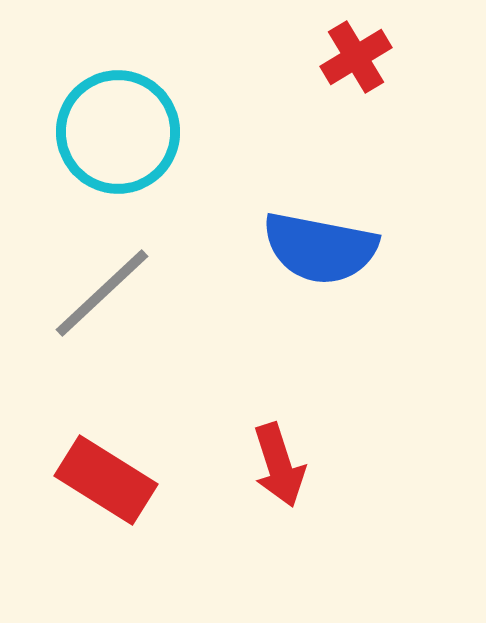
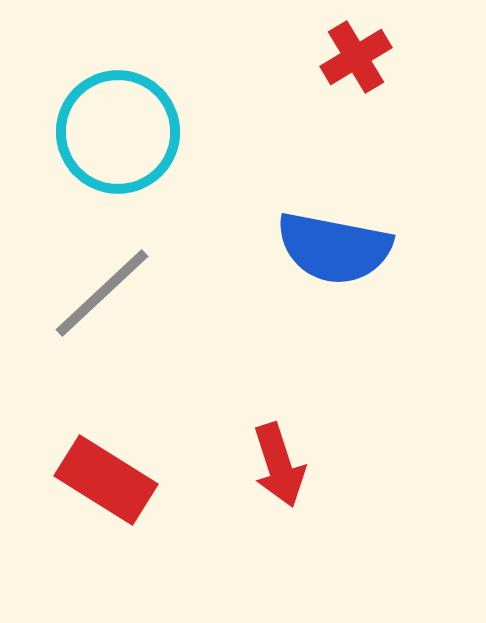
blue semicircle: moved 14 px right
